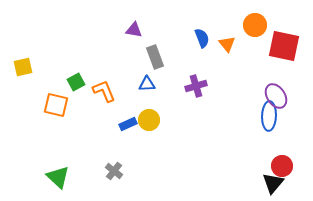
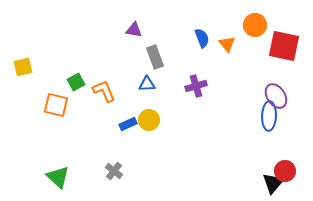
red circle: moved 3 px right, 5 px down
